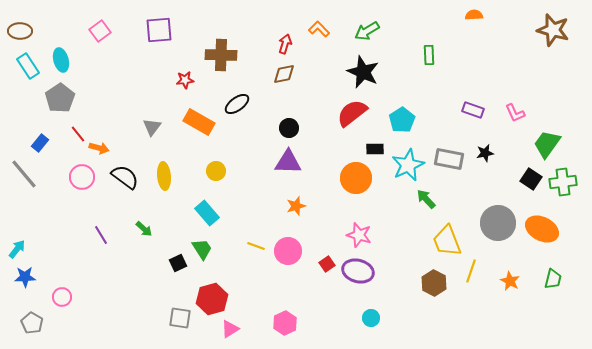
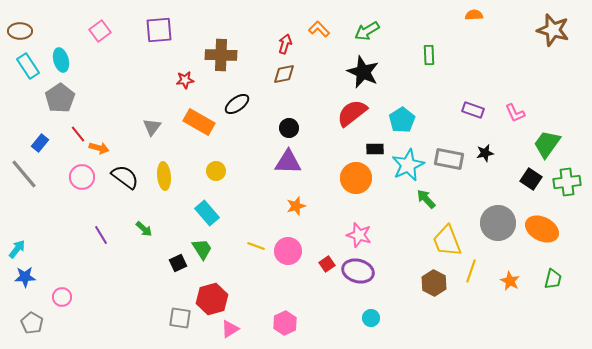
green cross at (563, 182): moved 4 px right
